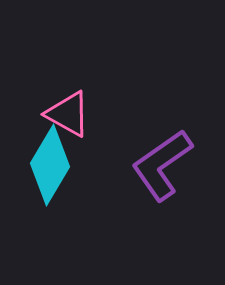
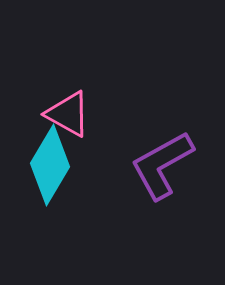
purple L-shape: rotated 6 degrees clockwise
